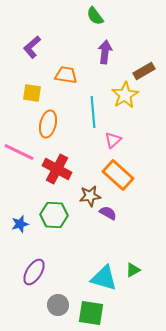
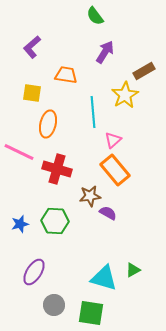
purple arrow: rotated 25 degrees clockwise
red cross: rotated 12 degrees counterclockwise
orange rectangle: moved 3 px left, 5 px up; rotated 8 degrees clockwise
green hexagon: moved 1 px right, 6 px down
gray circle: moved 4 px left
